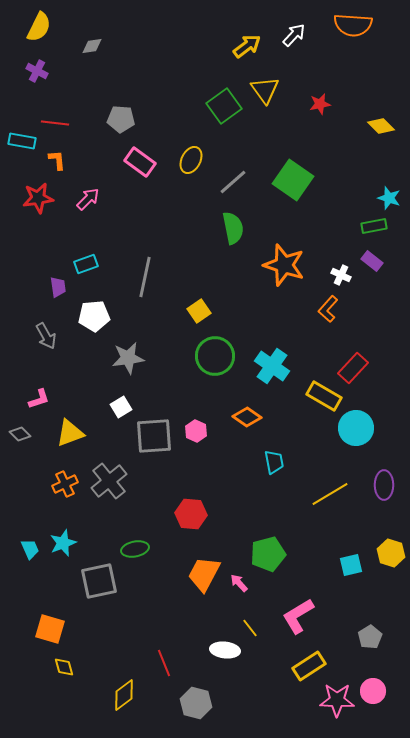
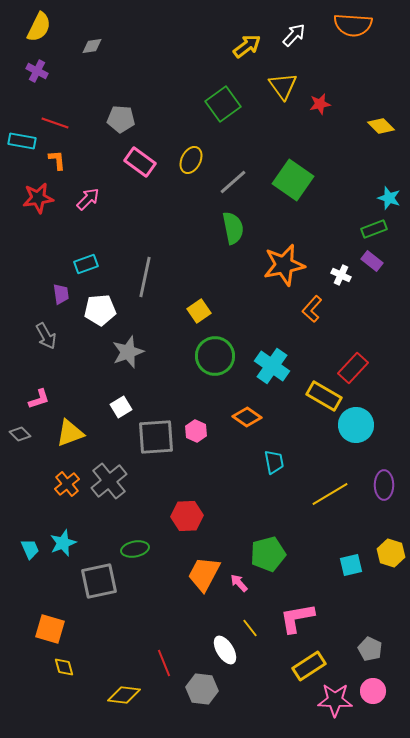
yellow triangle at (265, 90): moved 18 px right, 4 px up
green square at (224, 106): moved 1 px left, 2 px up
red line at (55, 123): rotated 12 degrees clockwise
green rectangle at (374, 226): moved 3 px down; rotated 10 degrees counterclockwise
orange star at (284, 265): rotated 30 degrees counterclockwise
purple trapezoid at (58, 287): moved 3 px right, 7 px down
orange L-shape at (328, 309): moved 16 px left
white pentagon at (94, 316): moved 6 px right, 6 px up
gray star at (128, 358): moved 6 px up; rotated 12 degrees counterclockwise
cyan circle at (356, 428): moved 3 px up
gray square at (154, 436): moved 2 px right, 1 px down
orange cross at (65, 484): moved 2 px right; rotated 15 degrees counterclockwise
red hexagon at (191, 514): moved 4 px left, 2 px down; rotated 8 degrees counterclockwise
pink L-shape at (298, 616): moved 1 px left, 2 px down; rotated 21 degrees clockwise
gray pentagon at (370, 637): moved 12 px down; rotated 15 degrees counterclockwise
white ellipse at (225, 650): rotated 52 degrees clockwise
yellow diamond at (124, 695): rotated 44 degrees clockwise
pink star at (337, 700): moved 2 px left
gray hexagon at (196, 703): moved 6 px right, 14 px up; rotated 8 degrees counterclockwise
